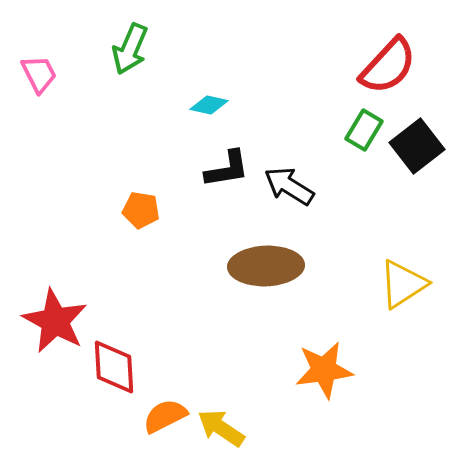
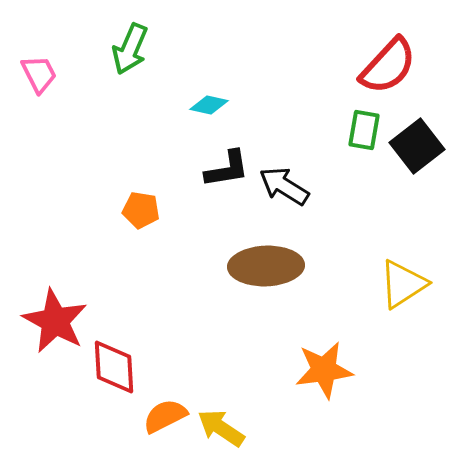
green rectangle: rotated 21 degrees counterclockwise
black arrow: moved 5 px left
